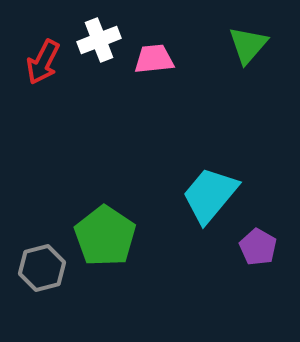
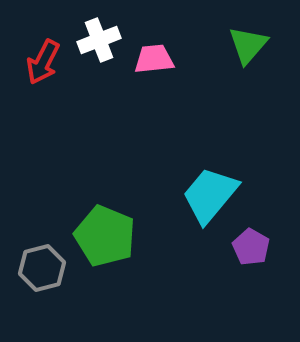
green pentagon: rotated 12 degrees counterclockwise
purple pentagon: moved 7 px left
